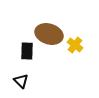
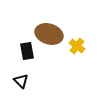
yellow cross: moved 2 px right, 1 px down
black rectangle: rotated 12 degrees counterclockwise
